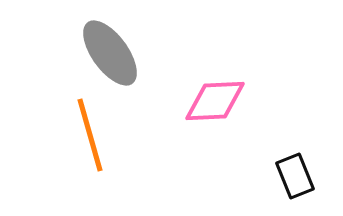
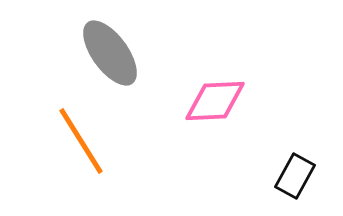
orange line: moved 9 px left, 6 px down; rotated 16 degrees counterclockwise
black rectangle: rotated 51 degrees clockwise
